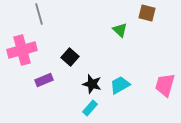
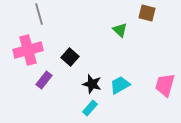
pink cross: moved 6 px right
purple rectangle: rotated 30 degrees counterclockwise
